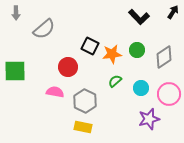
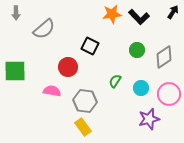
orange star: moved 40 px up
green semicircle: rotated 16 degrees counterclockwise
pink semicircle: moved 3 px left, 1 px up
gray hexagon: rotated 20 degrees counterclockwise
yellow rectangle: rotated 42 degrees clockwise
